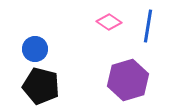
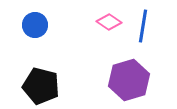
blue line: moved 5 px left
blue circle: moved 24 px up
purple hexagon: moved 1 px right
